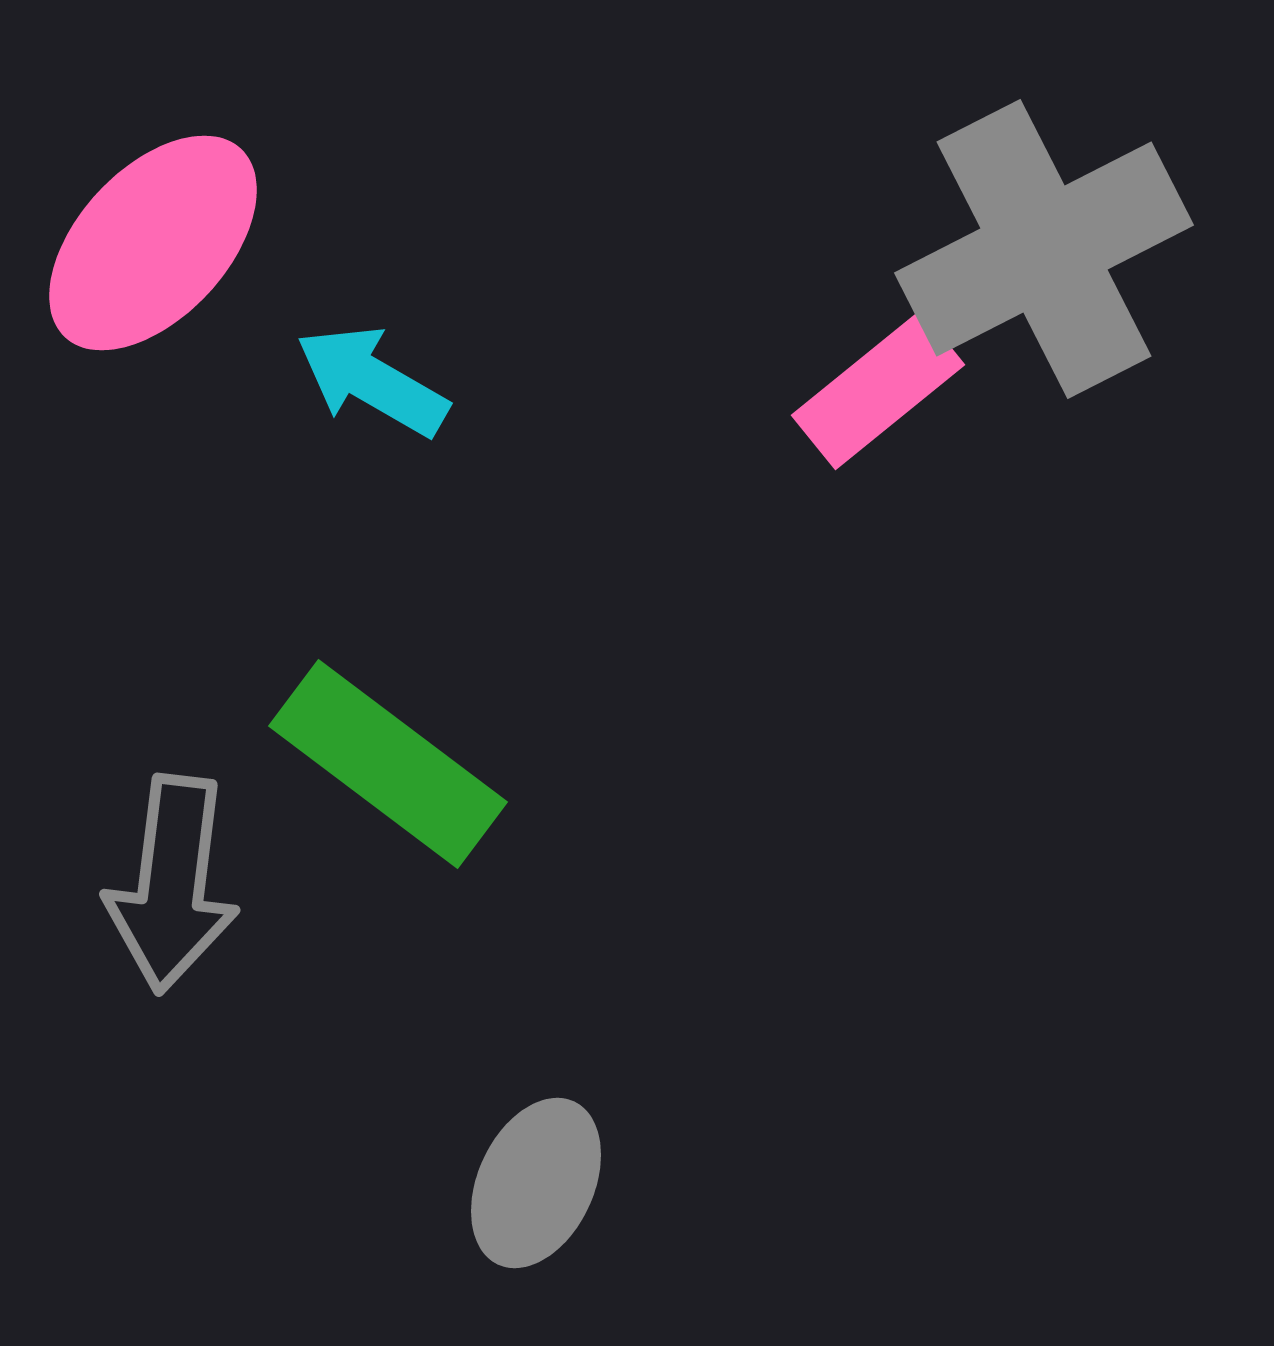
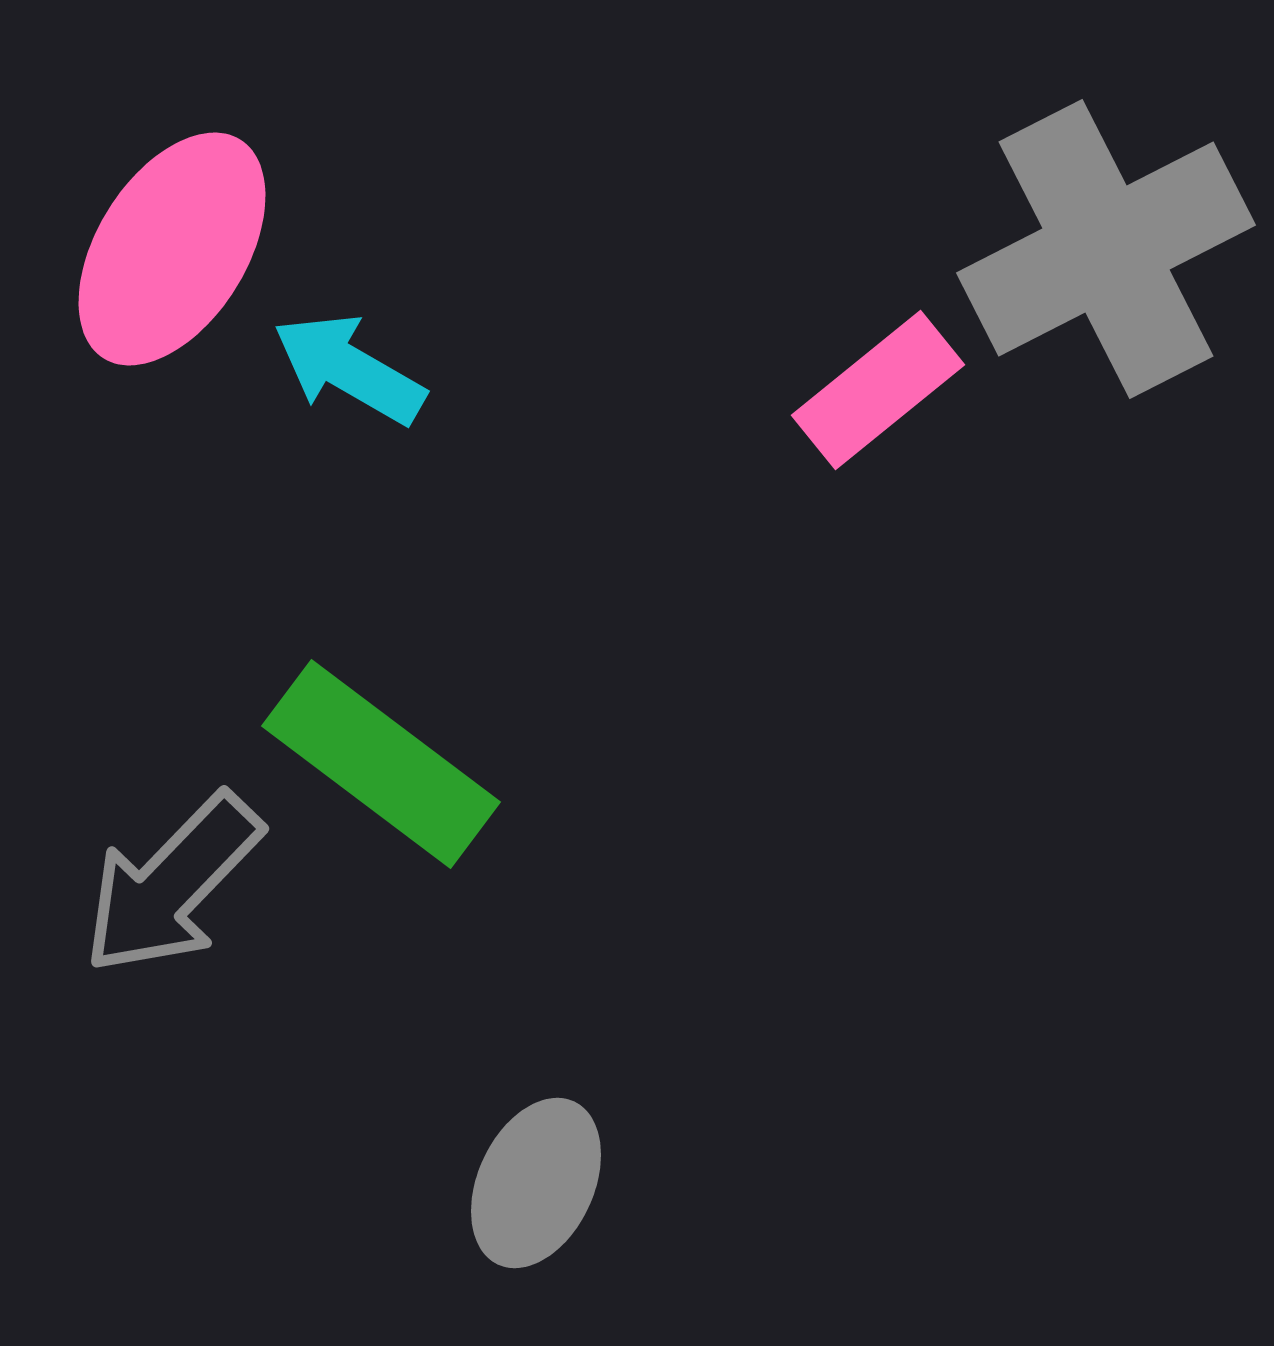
pink ellipse: moved 19 px right, 6 px down; rotated 11 degrees counterclockwise
gray cross: moved 62 px right
cyan arrow: moved 23 px left, 12 px up
green rectangle: moved 7 px left
gray arrow: rotated 37 degrees clockwise
